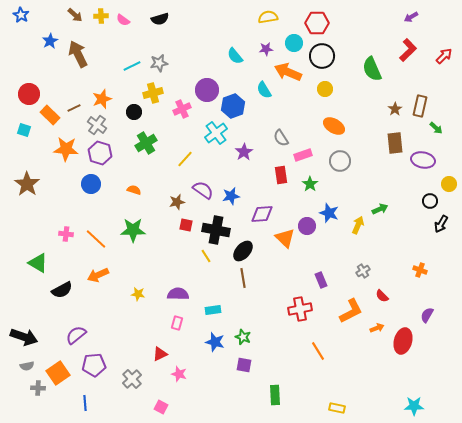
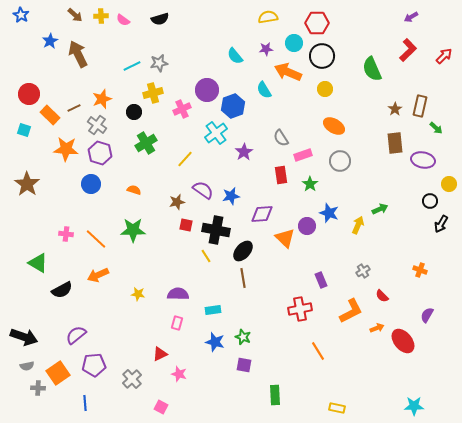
red ellipse at (403, 341): rotated 55 degrees counterclockwise
